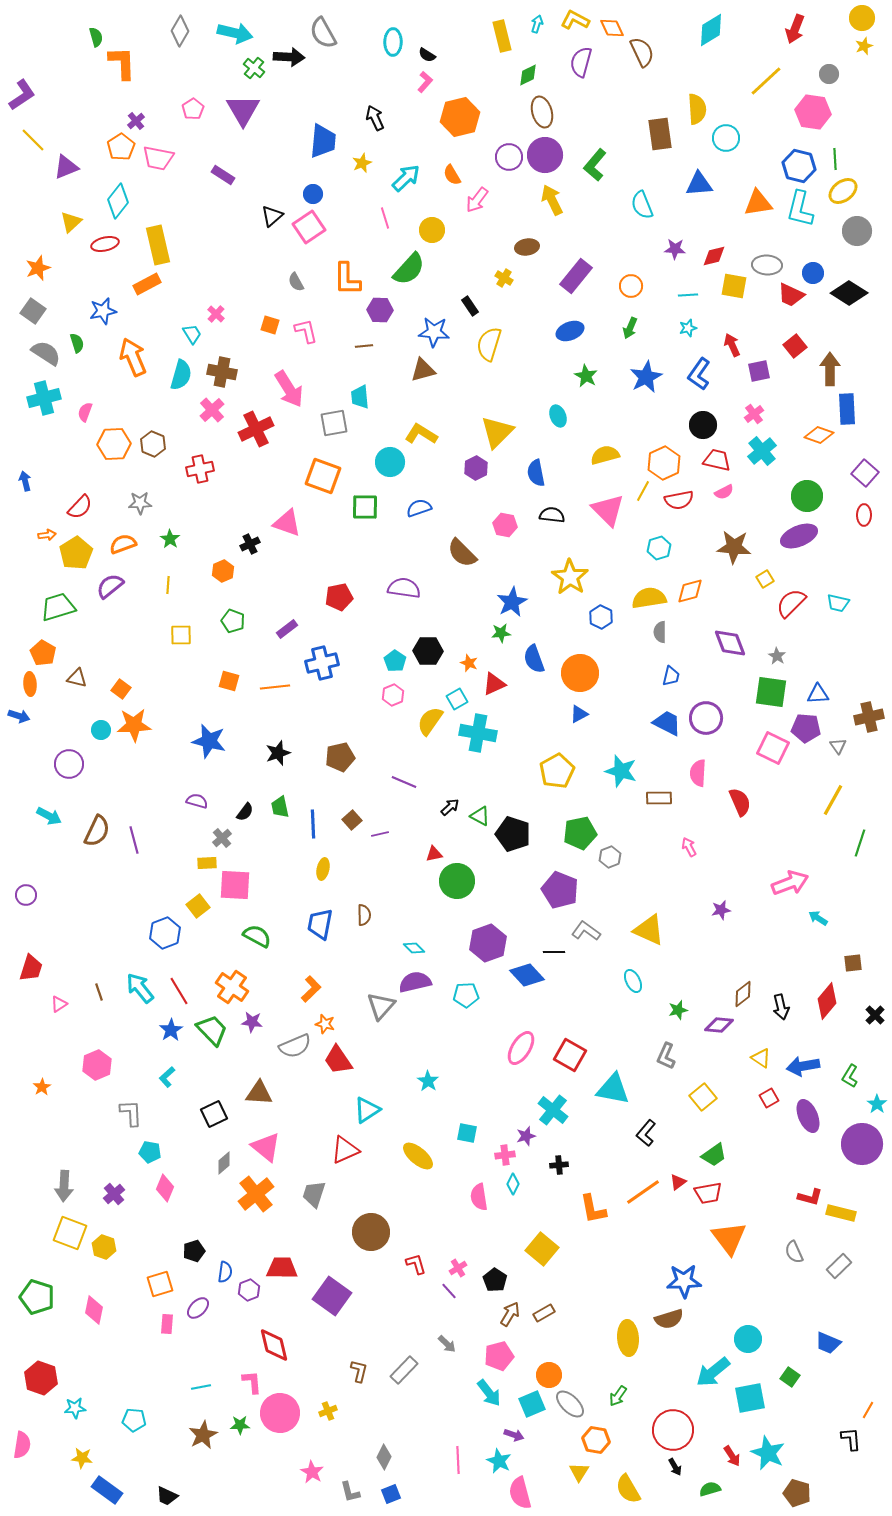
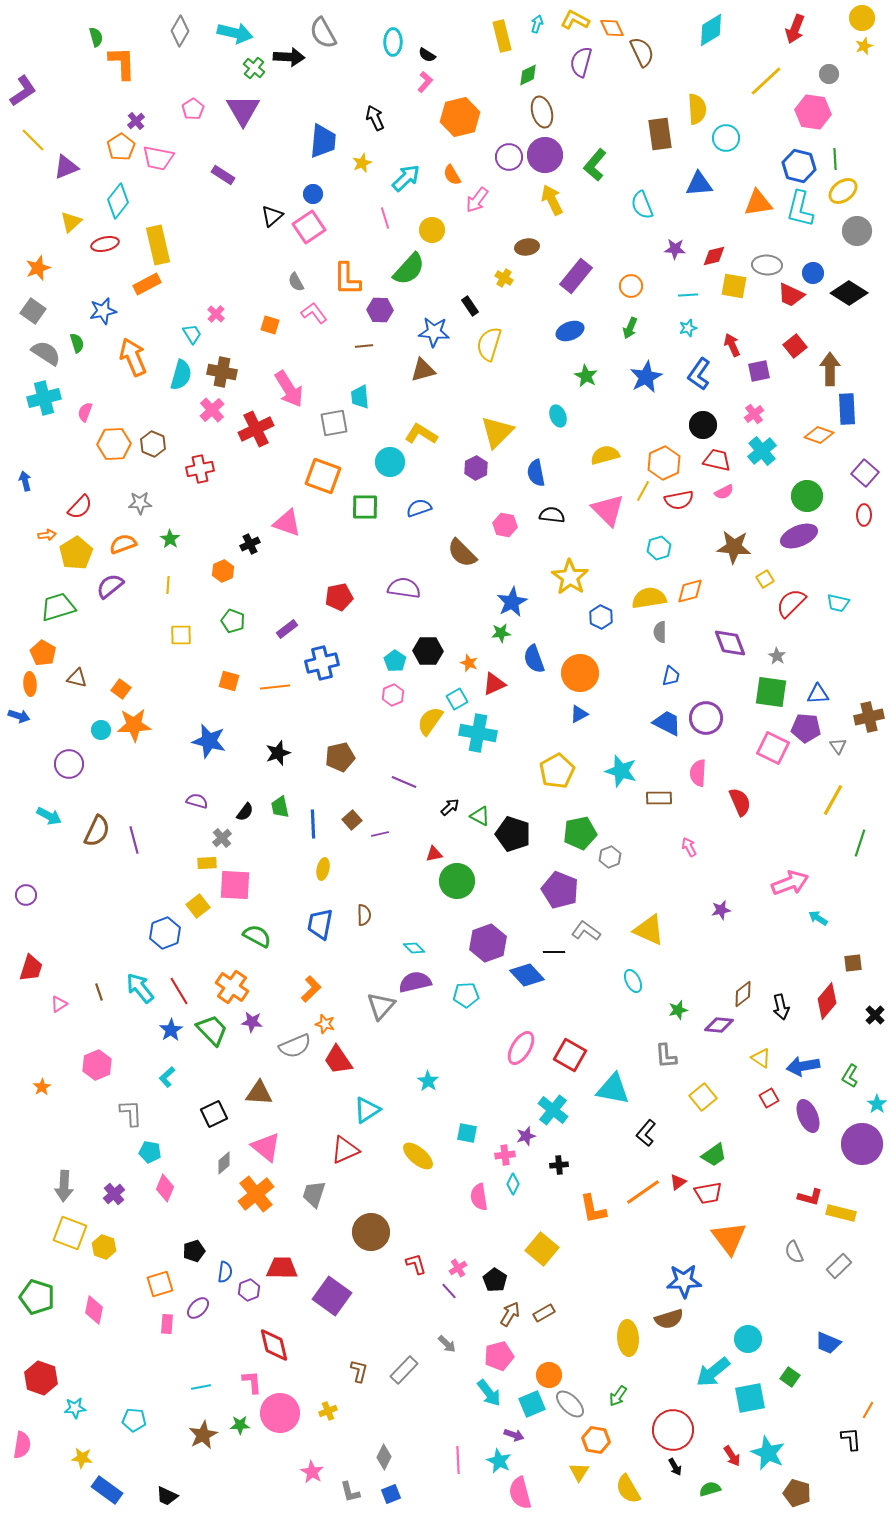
purple L-shape at (22, 95): moved 1 px right, 4 px up
pink L-shape at (306, 331): moved 8 px right, 18 px up; rotated 24 degrees counterclockwise
gray L-shape at (666, 1056): rotated 28 degrees counterclockwise
